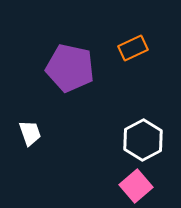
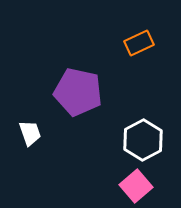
orange rectangle: moved 6 px right, 5 px up
purple pentagon: moved 8 px right, 24 px down
